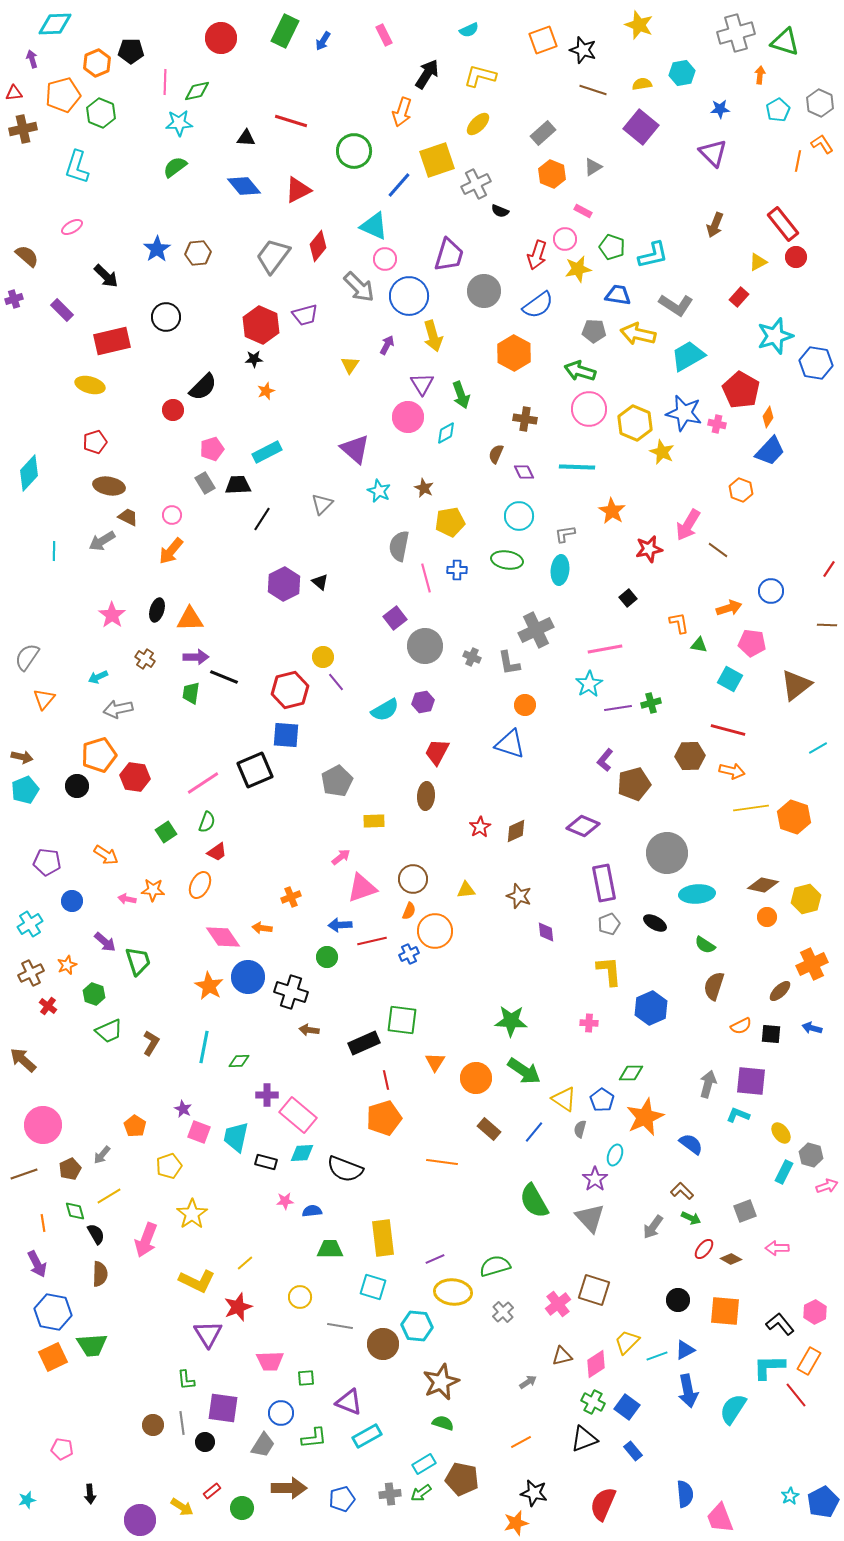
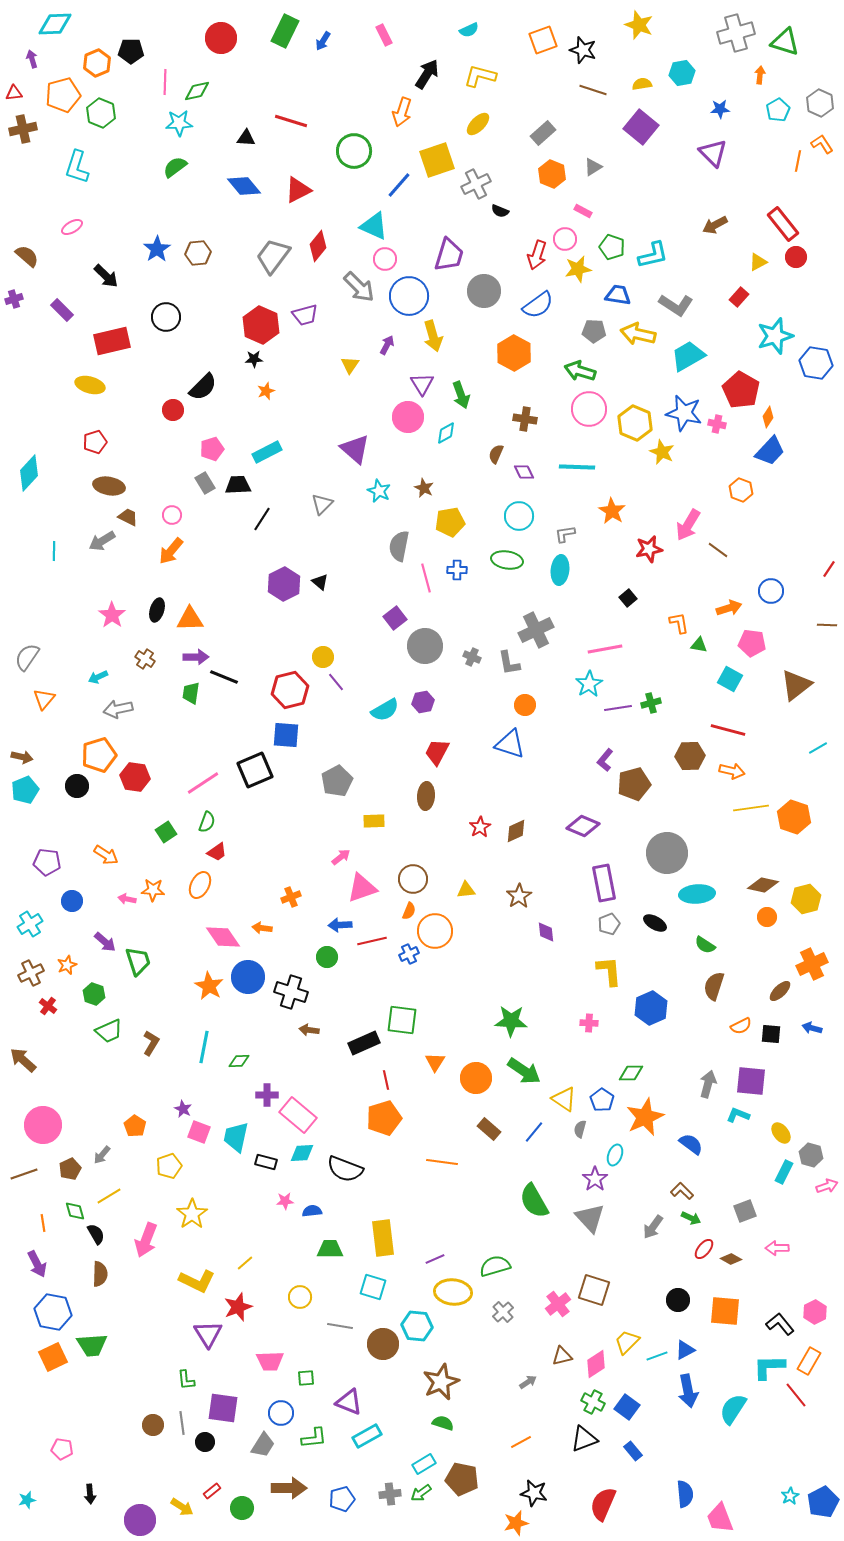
brown arrow at (715, 225): rotated 40 degrees clockwise
brown star at (519, 896): rotated 20 degrees clockwise
